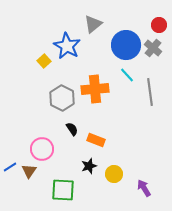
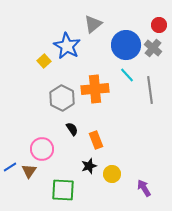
gray line: moved 2 px up
orange rectangle: rotated 48 degrees clockwise
yellow circle: moved 2 px left
